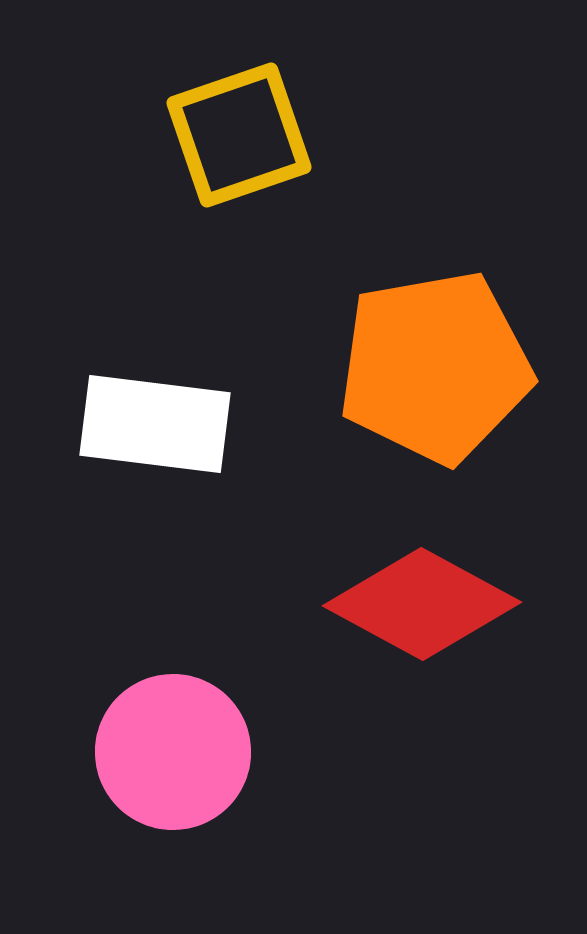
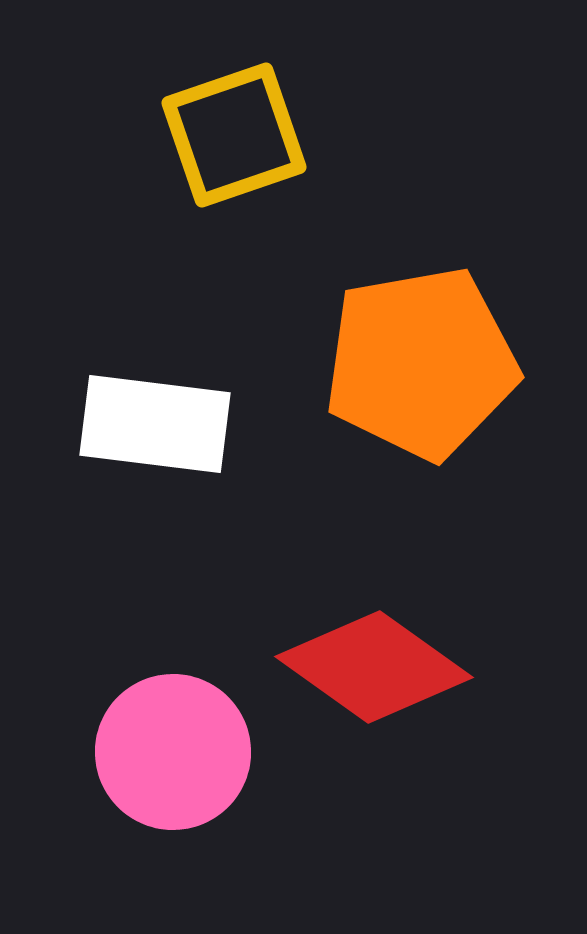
yellow square: moved 5 px left
orange pentagon: moved 14 px left, 4 px up
red diamond: moved 48 px left, 63 px down; rotated 7 degrees clockwise
